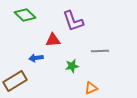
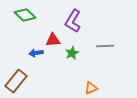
purple L-shape: rotated 50 degrees clockwise
gray line: moved 5 px right, 5 px up
blue arrow: moved 5 px up
green star: moved 13 px up; rotated 16 degrees counterclockwise
brown rectangle: moved 1 px right; rotated 20 degrees counterclockwise
